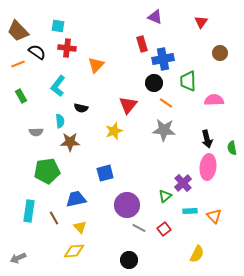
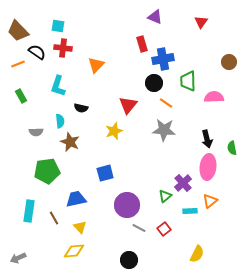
red cross at (67, 48): moved 4 px left
brown circle at (220, 53): moved 9 px right, 9 px down
cyan L-shape at (58, 86): rotated 20 degrees counterclockwise
pink semicircle at (214, 100): moved 3 px up
brown star at (70, 142): rotated 24 degrees clockwise
orange triangle at (214, 216): moved 4 px left, 15 px up; rotated 35 degrees clockwise
